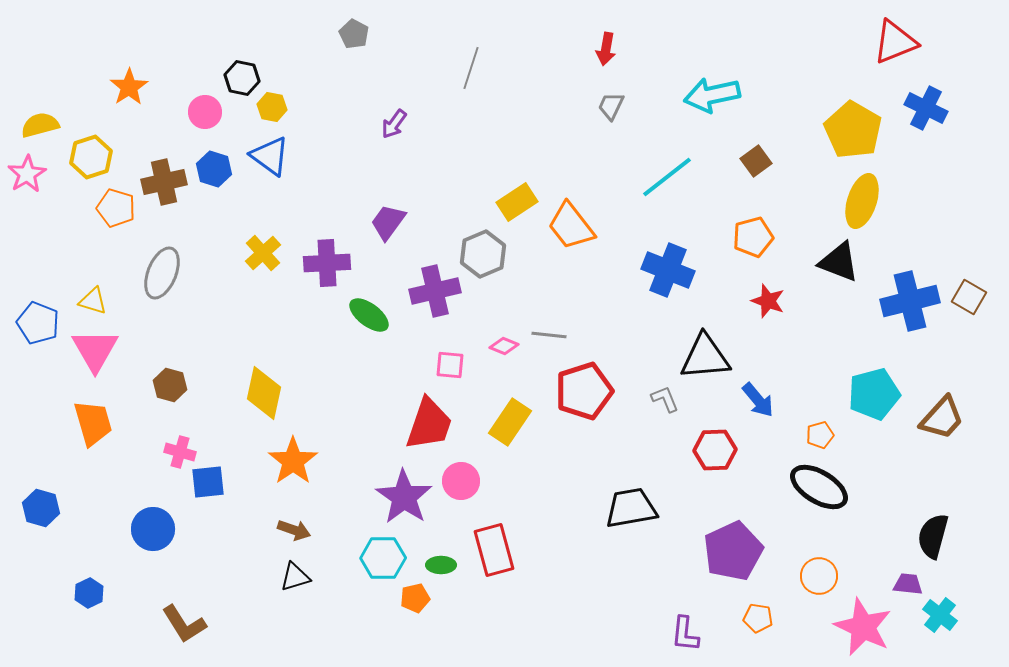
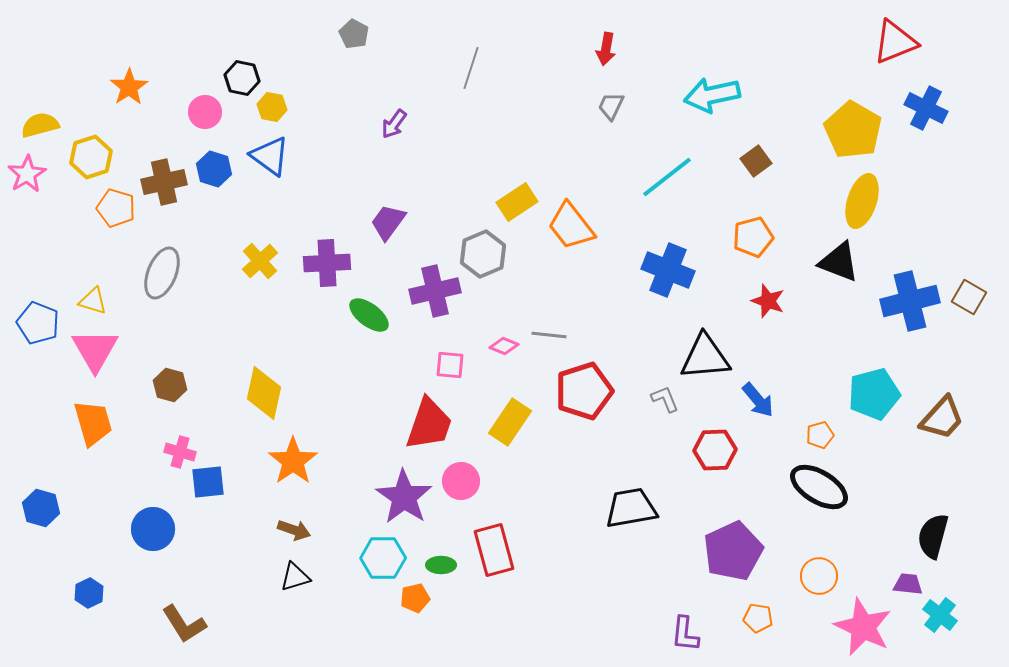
yellow cross at (263, 253): moved 3 px left, 8 px down
